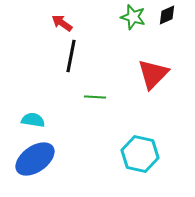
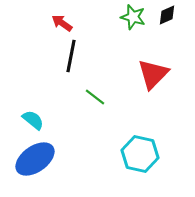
green line: rotated 35 degrees clockwise
cyan semicircle: rotated 30 degrees clockwise
